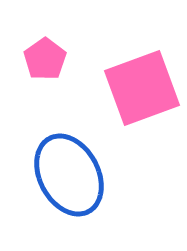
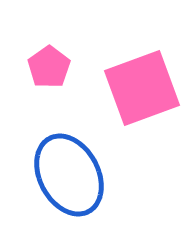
pink pentagon: moved 4 px right, 8 px down
